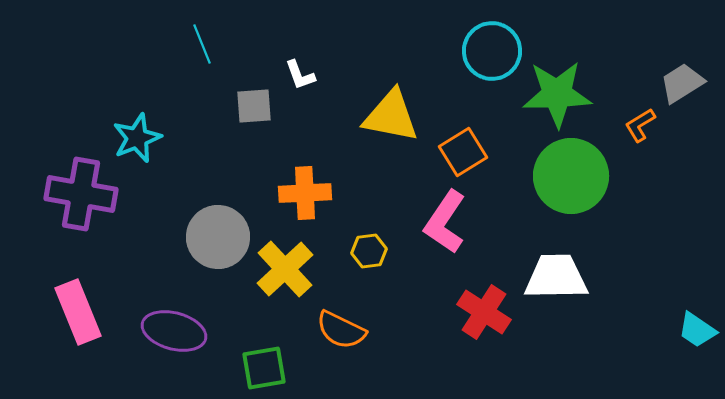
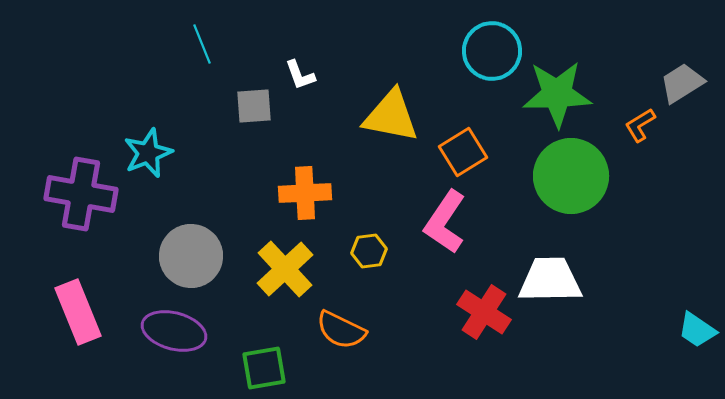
cyan star: moved 11 px right, 15 px down
gray circle: moved 27 px left, 19 px down
white trapezoid: moved 6 px left, 3 px down
